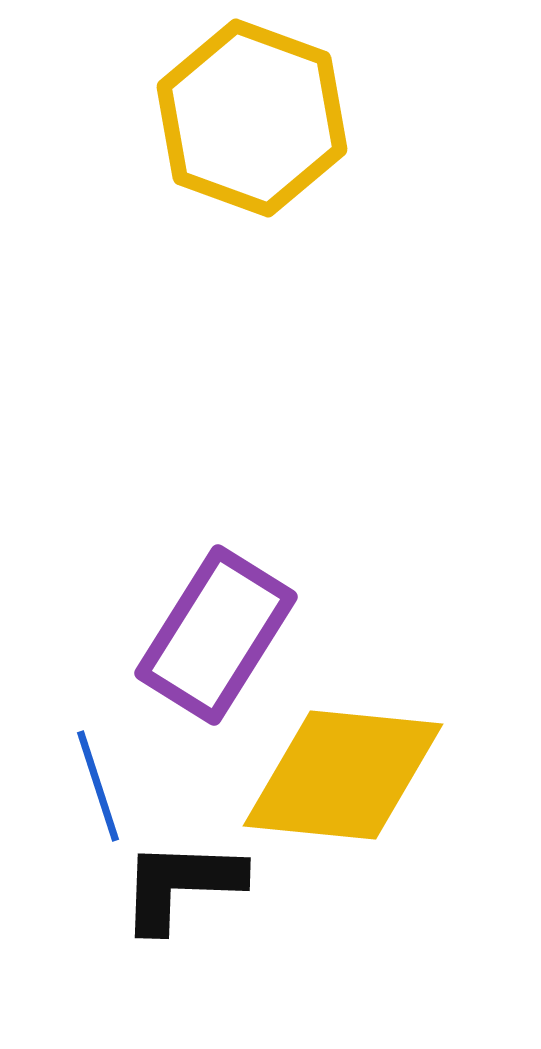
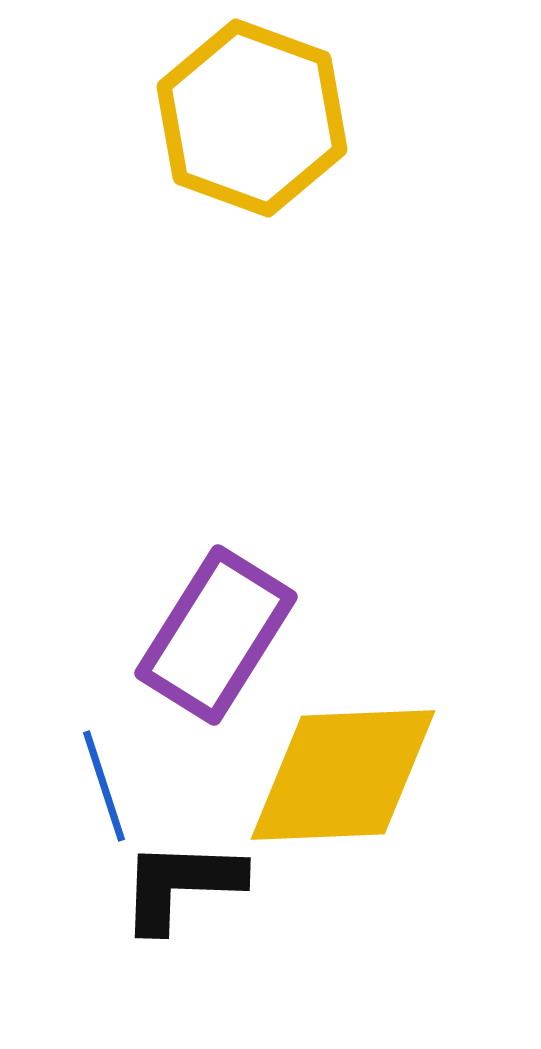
yellow diamond: rotated 8 degrees counterclockwise
blue line: moved 6 px right
